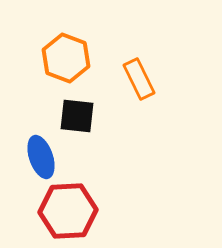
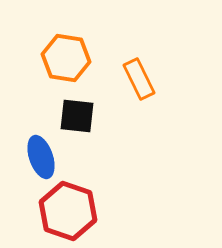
orange hexagon: rotated 12 degrees counterclockwise
red hexagon: rotated 22 degrees clockwise
